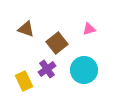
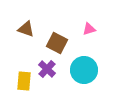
brown square: rotated 25 degrees counterclockwise
purple cross: rotated 12 degrees counterclockwise
yellow rectangle: rotated 30 degrees clockwise
